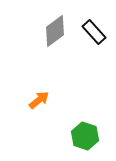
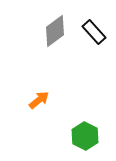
green hexagon: rotated 8 degrees clockwise
